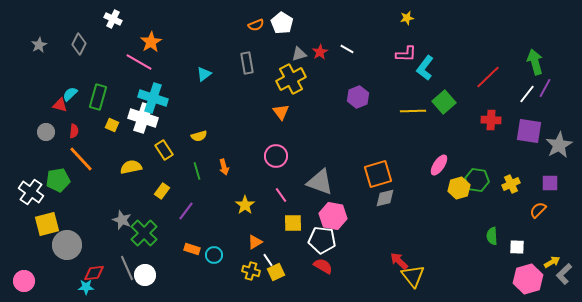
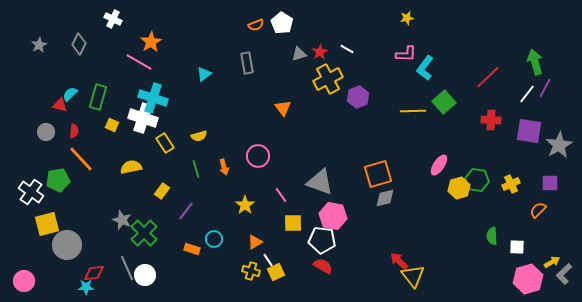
yellow cross at (291, 79): moved 37 px right
orange triangle at (281, 112): moved 2 px right, 4 px up
yellow rectangle at (164, 150): moved 1 px right, 7 px up
pink circle at (276, 156): moved 18 px left
green line at (197, 171): moved 1 px left, 2 px up
cyan circle at (214, 255): moved 16 px up
